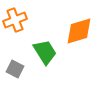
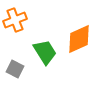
orange diamond: moved 8 px down; rotated 8 degrees counterclockwise
